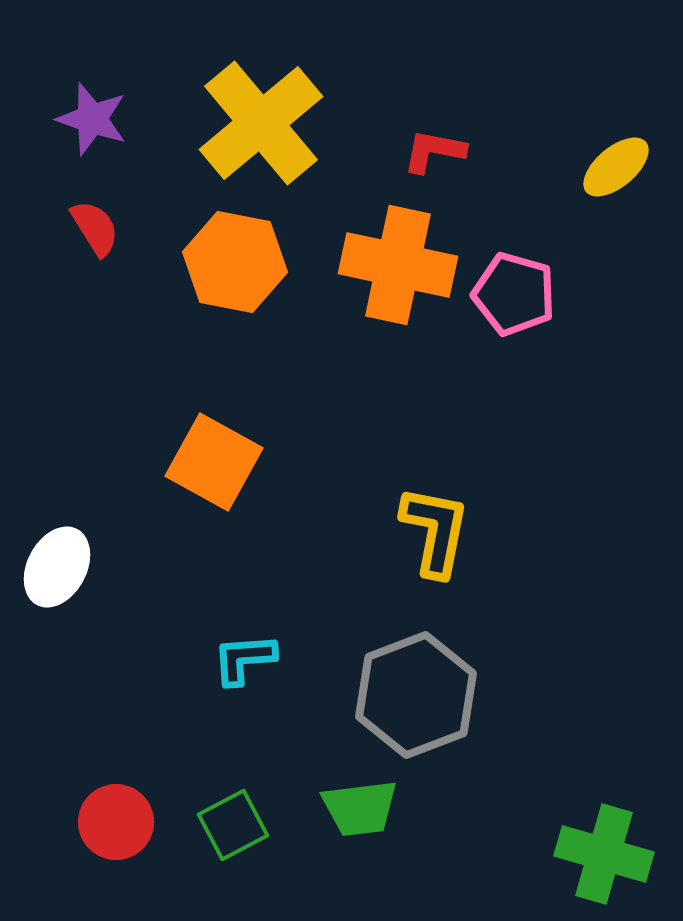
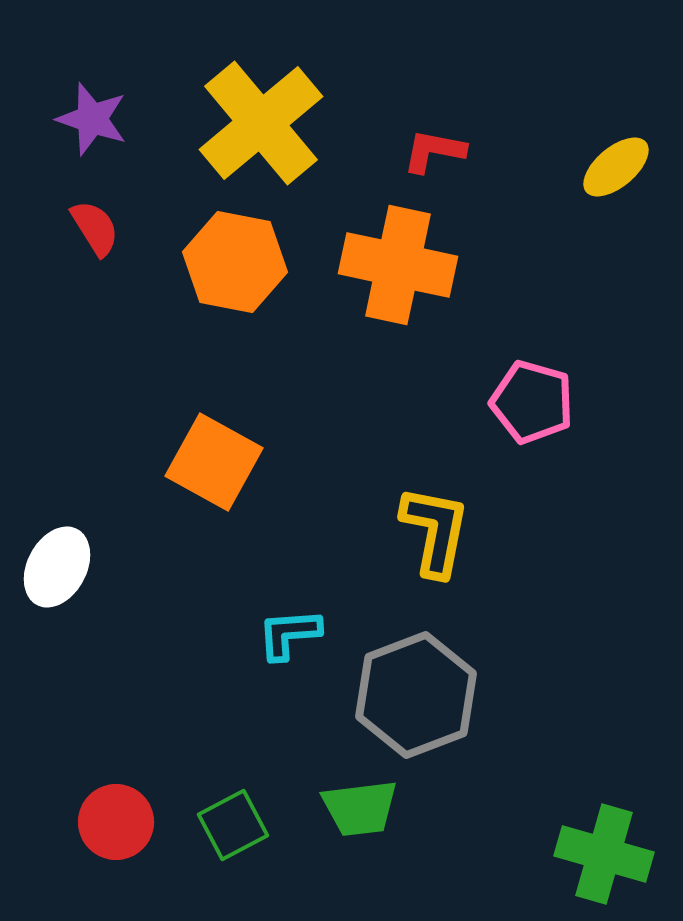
pink pentagon: moved 18 px right, 108 px down
cyan L-shape: moved 45 px right, 25 px up
